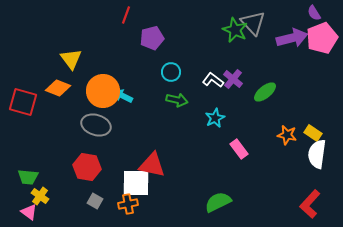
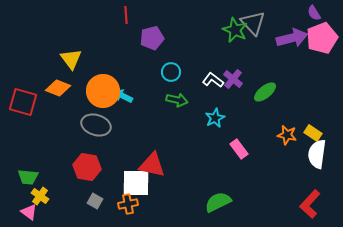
red line: rotated 24 degrees counterclockwise
